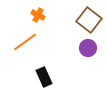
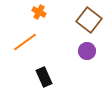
orange cross: moved 1 px right, 3 px up
purple circle: moved 1 px left, 3 px down
